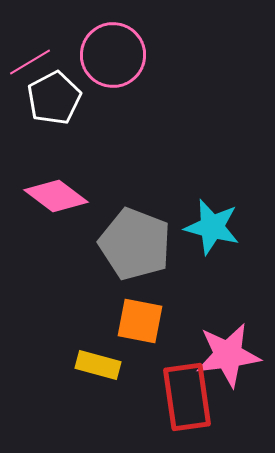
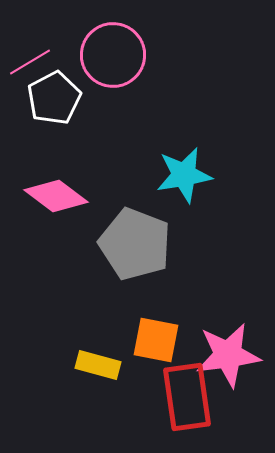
cyan star: moved 28 px left, 52 px up; rotated 24 degrees counterclockwise
orange square: moved 16 px right, 19 px down
